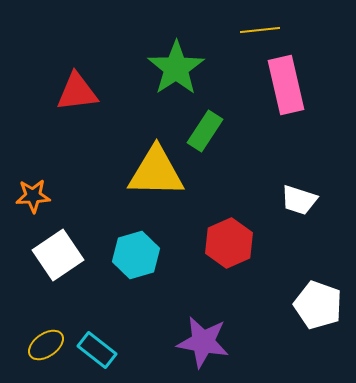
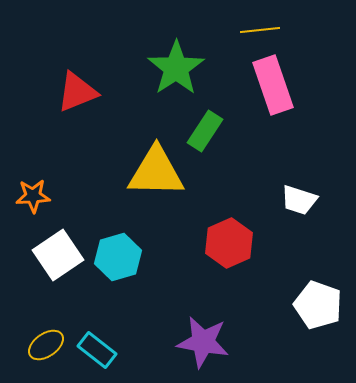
pink rectangle: moved 13 px left; rotated 6 degrees counterclockwise
red triangle: rotated 15 degrees counterclockwise
cyan hexagon: moved 18 px left, 2 px down
